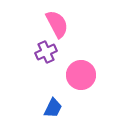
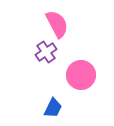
purple cross: rotated 10 degrees counterclockwise
